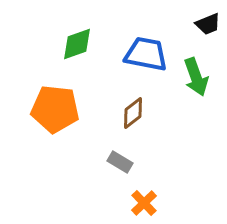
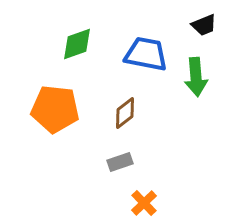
black trapezoid: moved 4 px left, 1 px down
green arrow: rotated 15 degrees clockwise
brown diamond: moved 8 px left
gray rectangle: rotated 50 degrees counterclockwise
